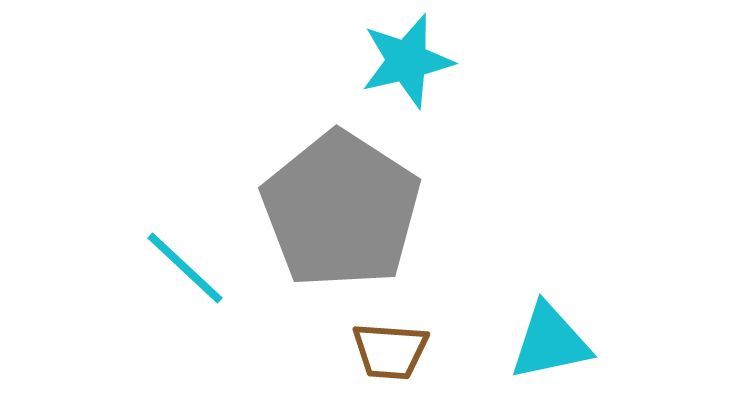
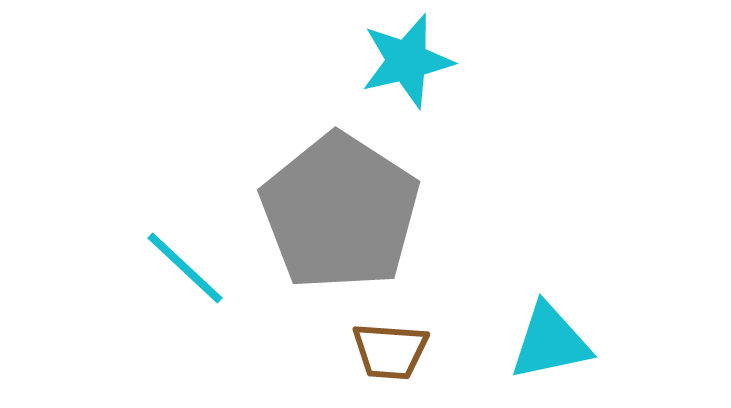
gray pentagon: moved 1 px left, 2 px down
